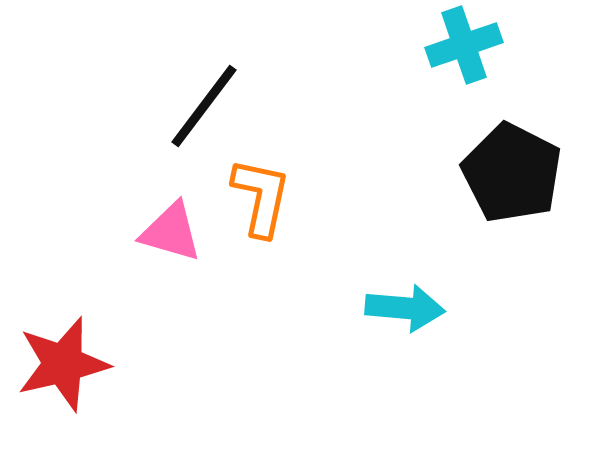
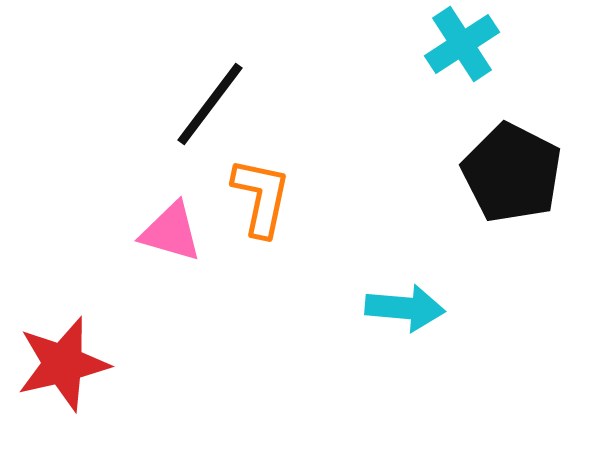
cyan cross: moved 2 px left, 1 px up; rotated 14 degrees counterclockwise
black line: moved 6 px right, 2 px up
